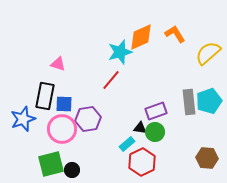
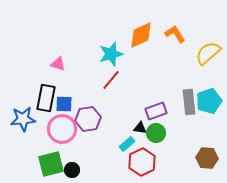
orange diamond: moved 2 px up
cyan star: moved 9 px left, 2 px down
black rectangle: moved 1 px right, 2 px down
blue star: rotated 15 degrees clockwise
green circle: moved 1 px right, 1 px down
